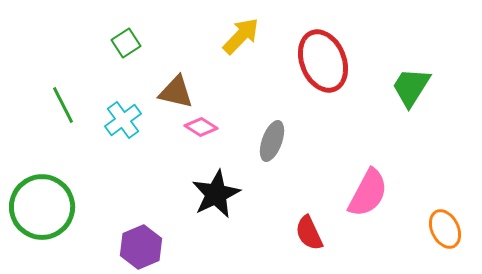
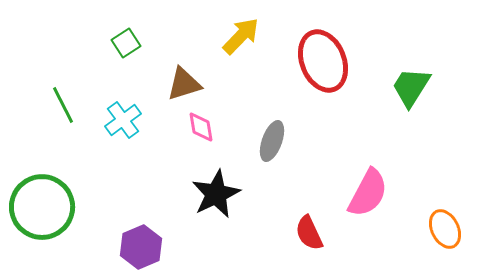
brown triangle: moved 8 px right, 8 px up; rotated 30 degrees counterclockwise
pink diamond: rotated 48 degrees clockwise
